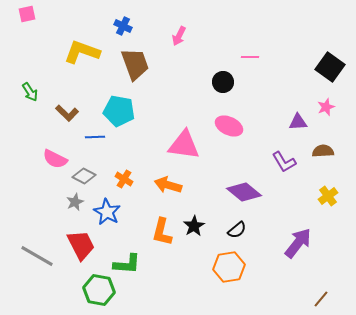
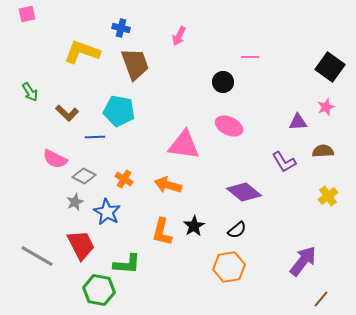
blue cross: moved 2 px left, 2 px down; rotated 12 degrees counterclockwise
purple arrow: moved 5 px right, 18 px down
